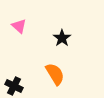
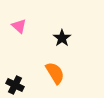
orange semicircle: moved 1 px up
black cross: moved 1 px right, 1 px up
